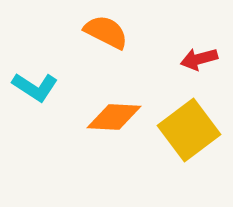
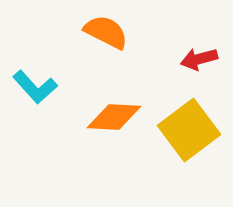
cyan L-shape: rotated 15 degrees clockwise
